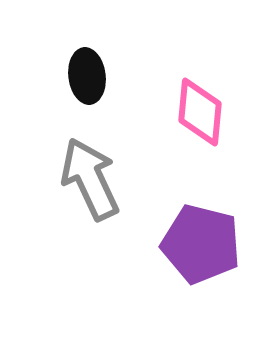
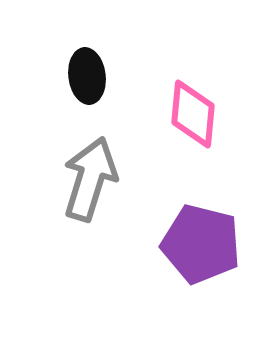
pink diamond: moved 7 px left, 2 px down
gray arrow: rotated 42 degrees clockwise
